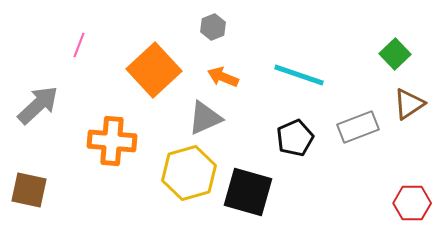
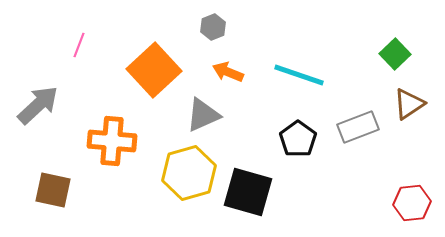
orange arrow: moved 5 px right, 5 px up
gray triangle: moved 2 px left, 3 px up
black pentagon: moved 3 px right, 1 px down; rotated 12 degrees counterclockwise
brown square: moved 24 px right
red hexagon: rotated 6 degrees counterclockwise
